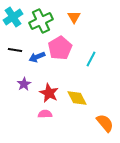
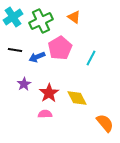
orange triangle: rotated 24 degrees counterclockwise
cyan line: moved 1 px up
red star: rotated 12 degrees clockwise
